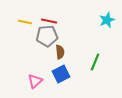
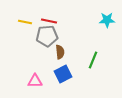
cyan star: rotated 21 degrees clockwise
green line: moved 2 px left, 2 px up
blue square: moved 2 px right
pink triangle: rotated 42 degrees clockwise
